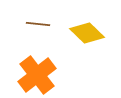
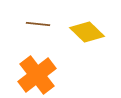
yellow diamond: moved 1 px up
